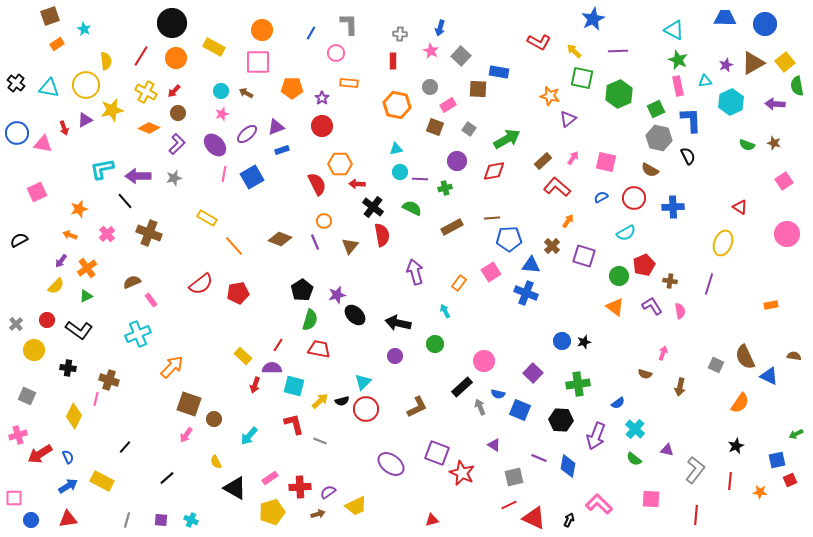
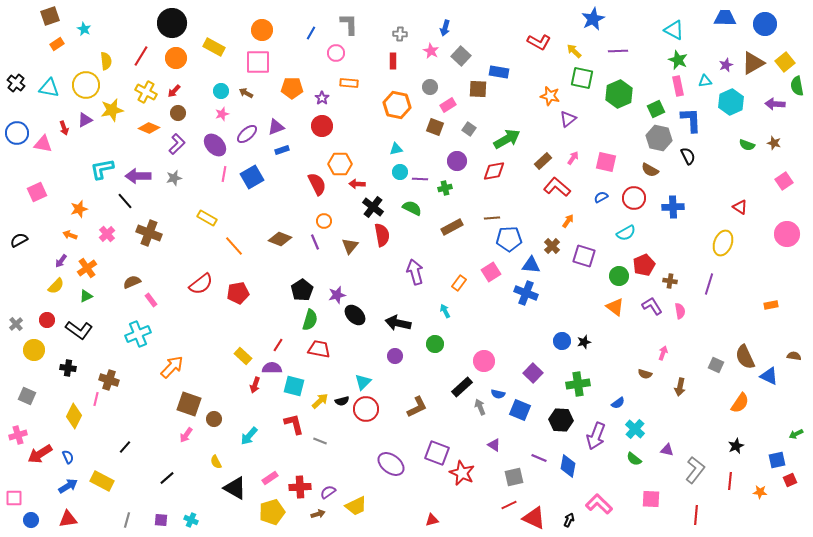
blue arrow at (440, 28): moved 5 px right
